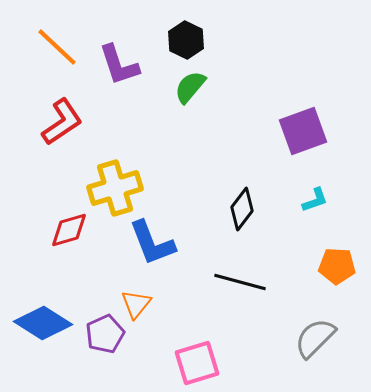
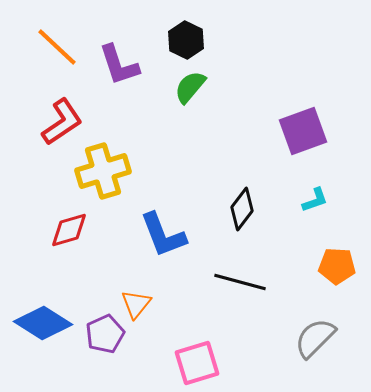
yellow cross: moved 12 px left, 17 px up
blue L-shape: moved 11 px right, 8 px up
